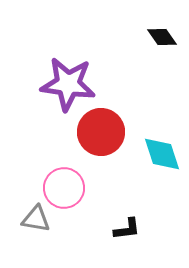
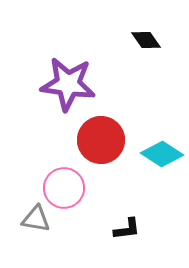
black diamond: moved 16 px left, 3 px down
red circle: moved 8 px down
cyan diamond: rotated 39 degrees counterclockwise
